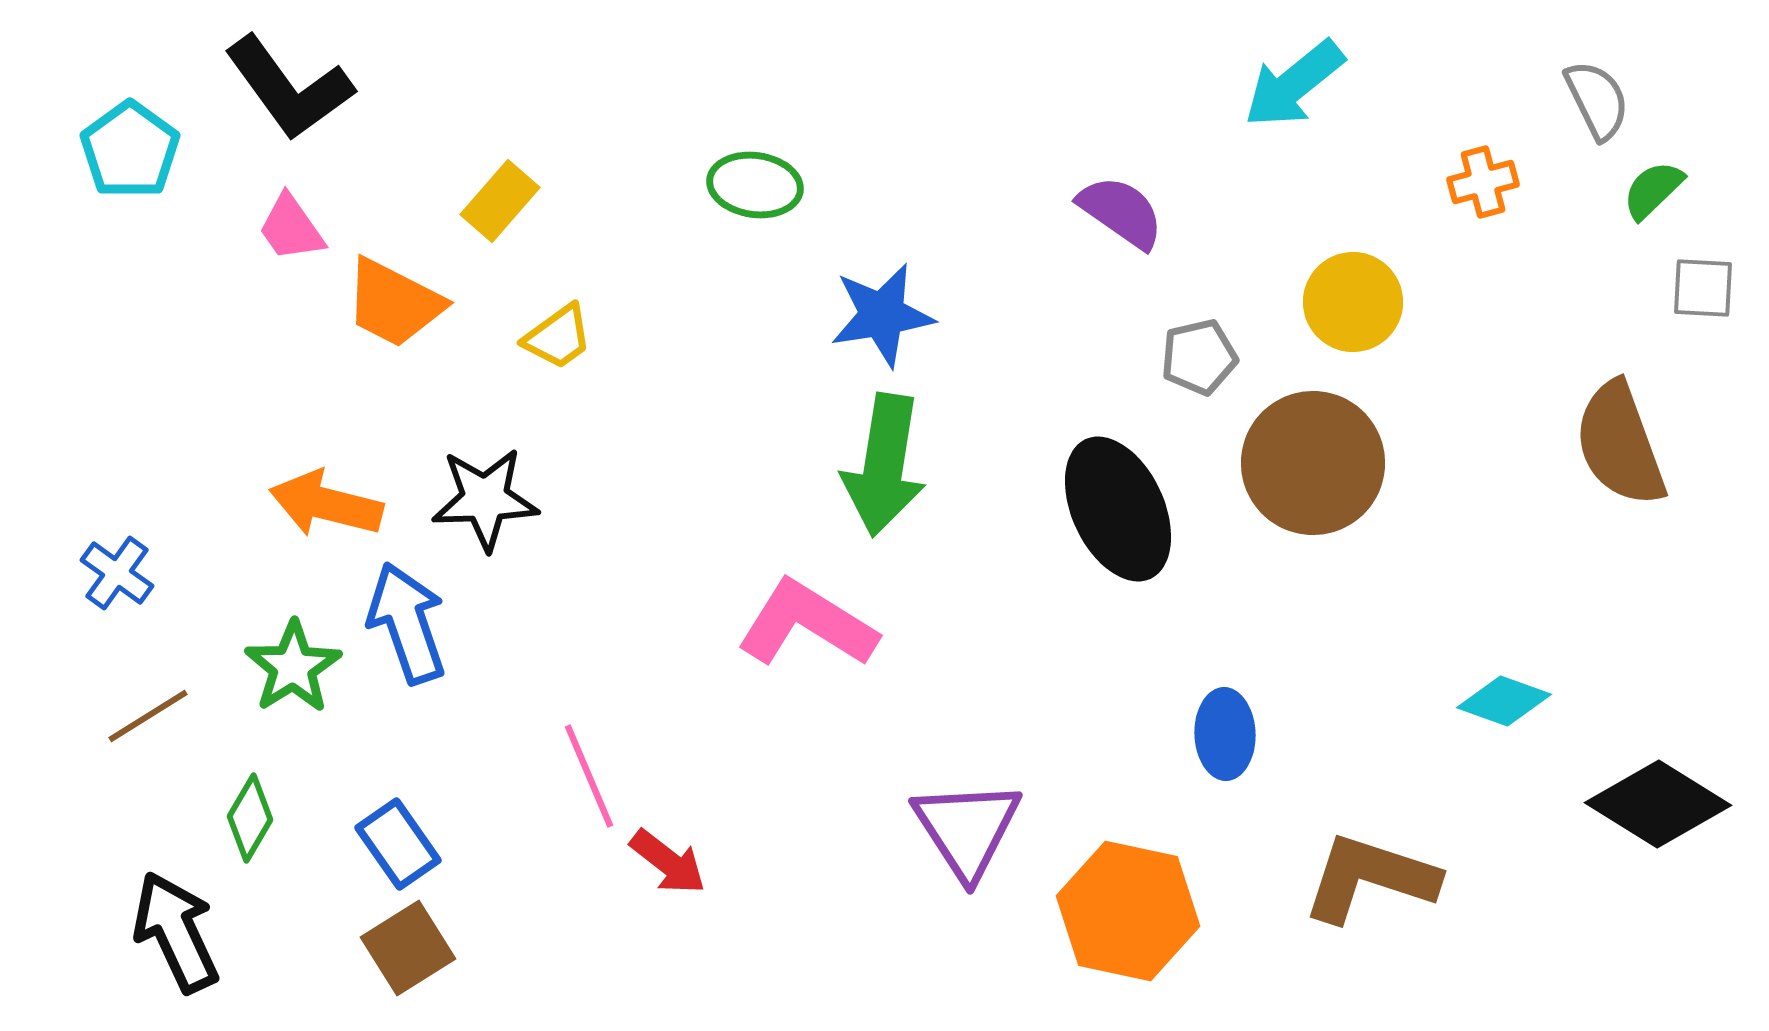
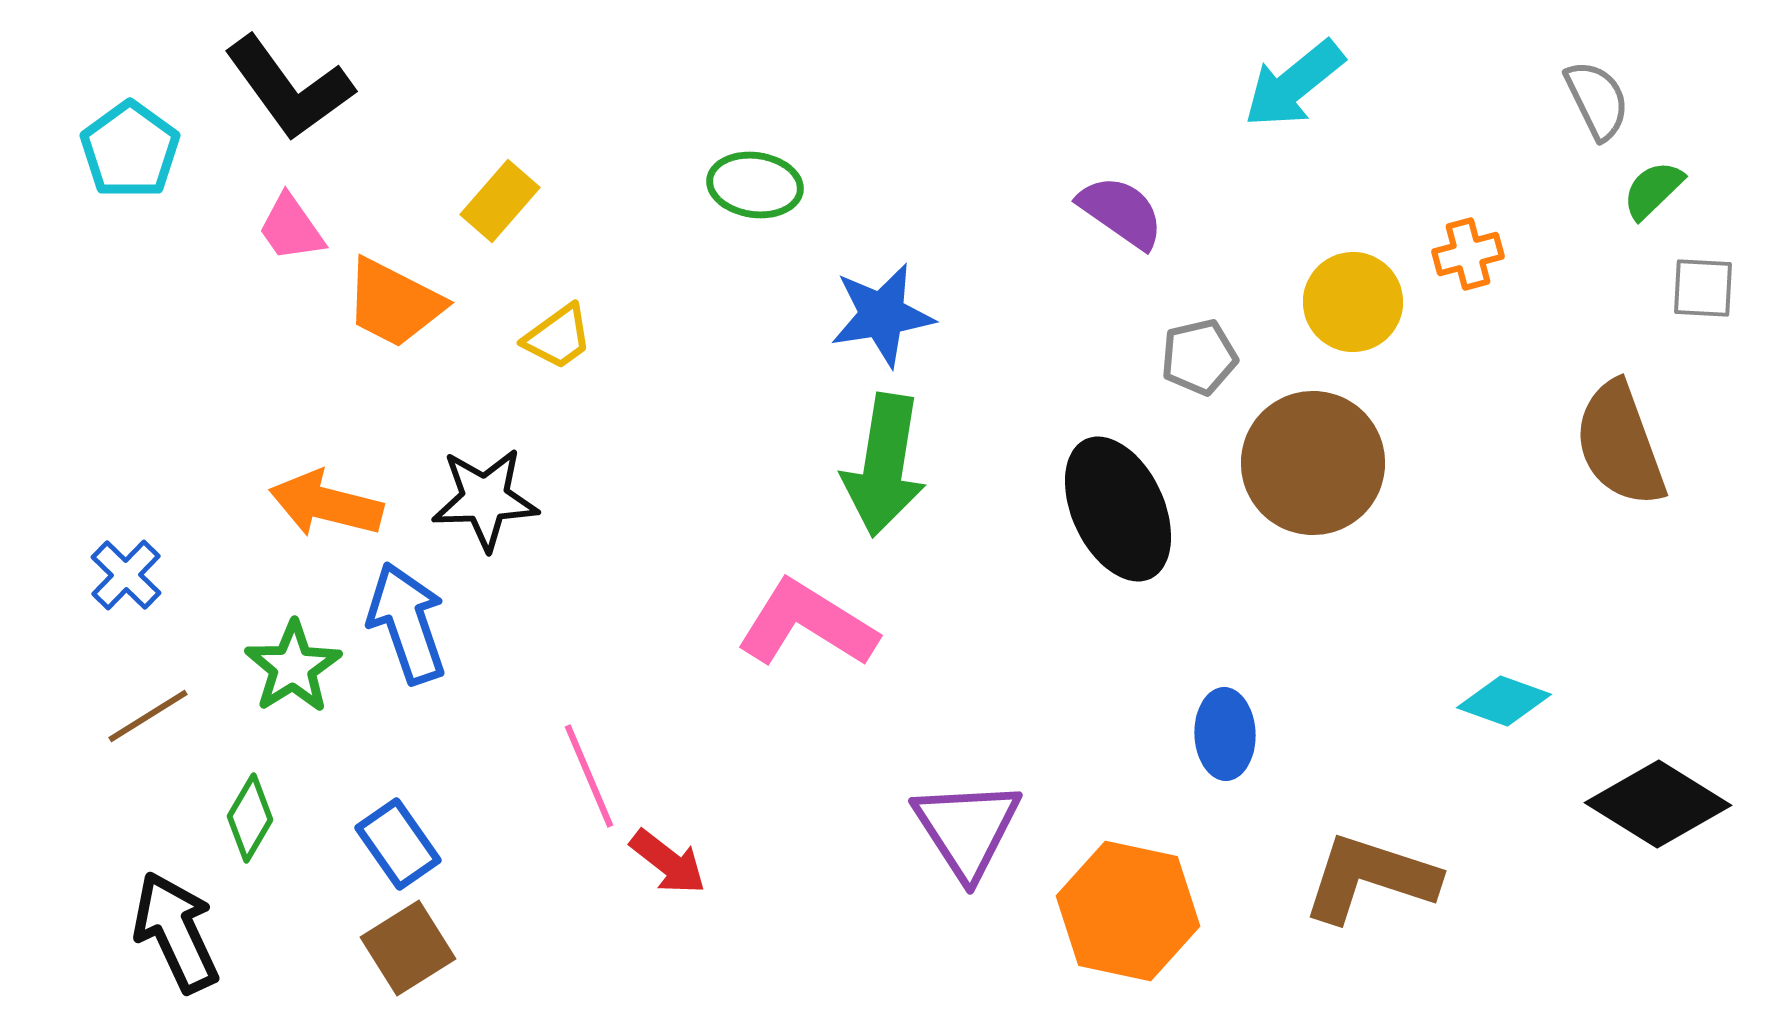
orange cross: moved 15 px left, 72 px down
blue cross: moved 9 px right, 2 px down; rotated 8 degrees clockwise
